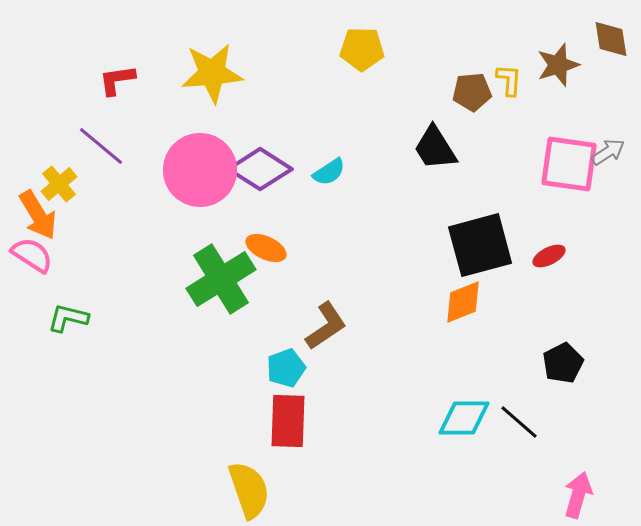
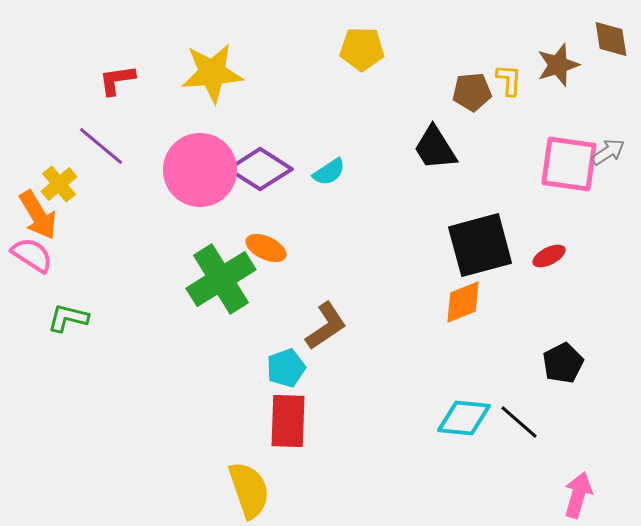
cyan diamond: rotated 6 degrees clockwise
